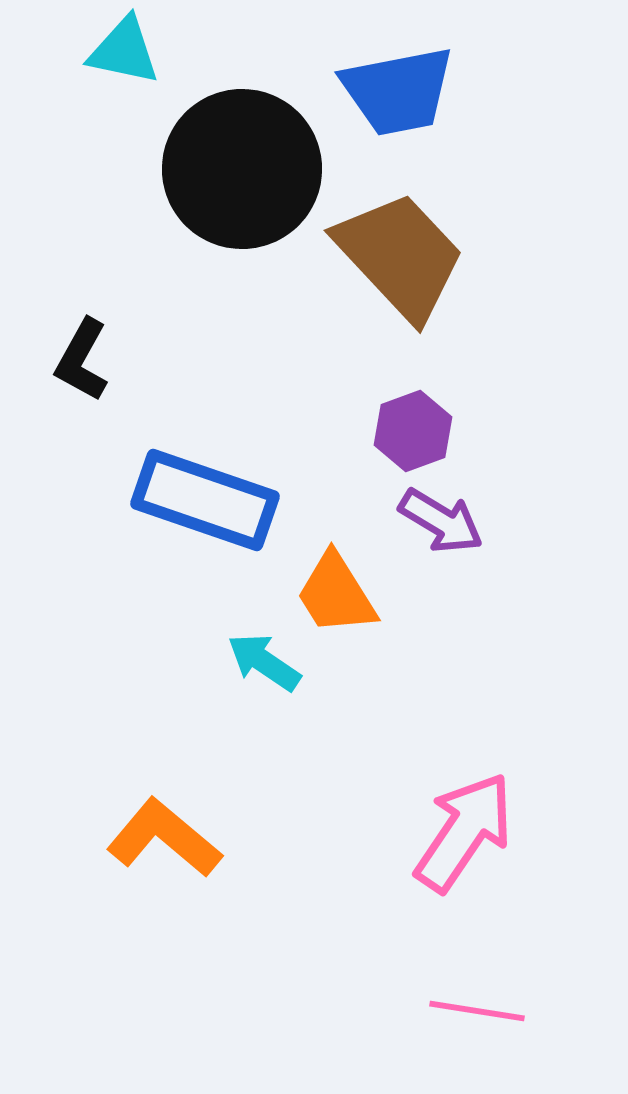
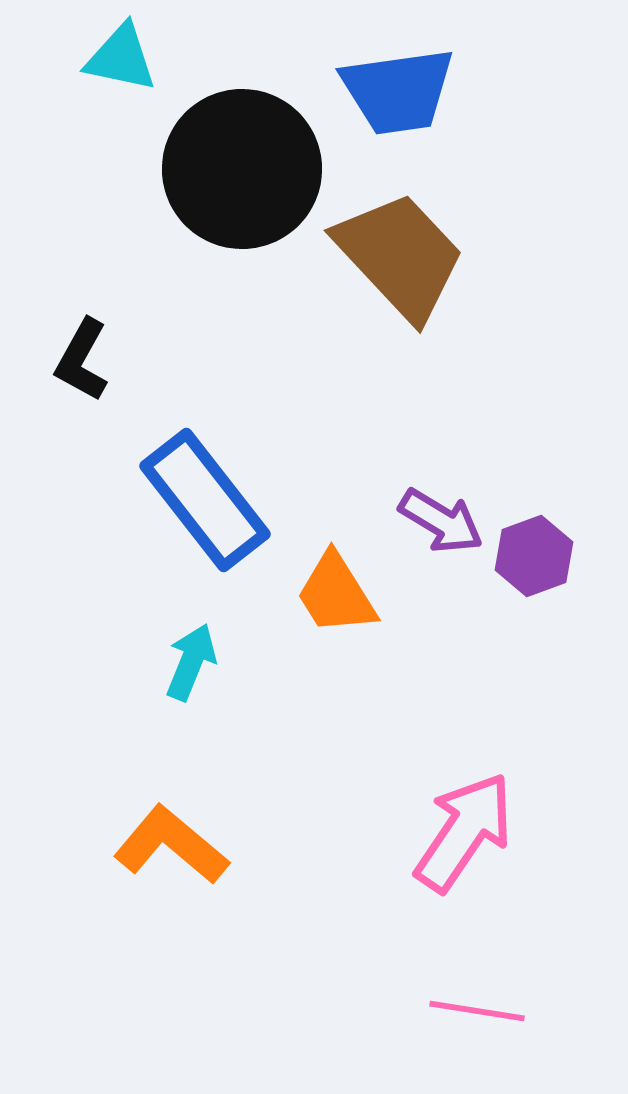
cyan triangle: moved 3 px left, 7 px down
blue trapezoid: rotated 3 degrees clockwise
purple hexagon: moved 121 px right, 125 px down
blue rectangle: rotated 33 degrees clockwise
cyan arrow: moved 73 px left; rotated 78 degrees clockwise
orange L-shape: moved 7 px right, 7 px down
